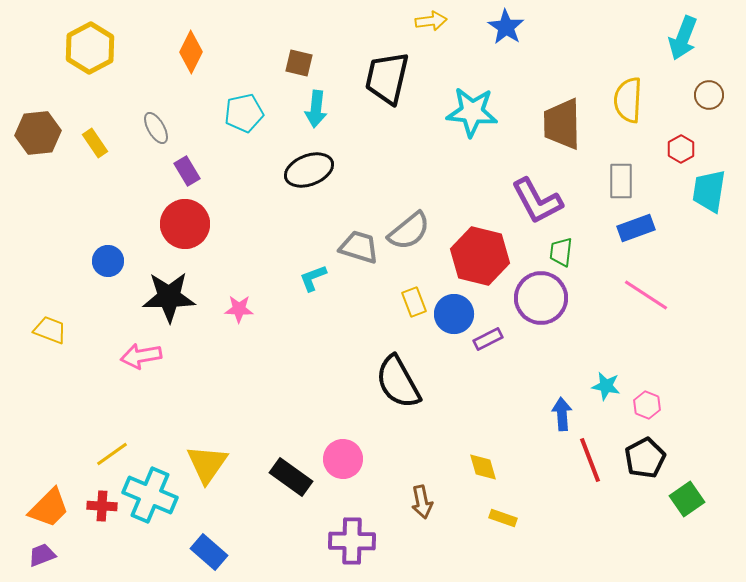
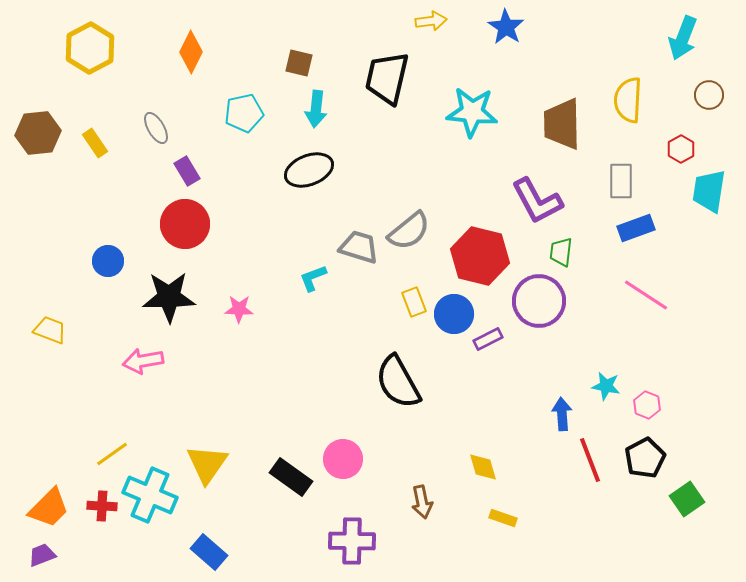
purple circle at (541, 298): moved 2 px left, 3 px down
pink arrow at (141, 356): moved 2 px right, 5 px down
